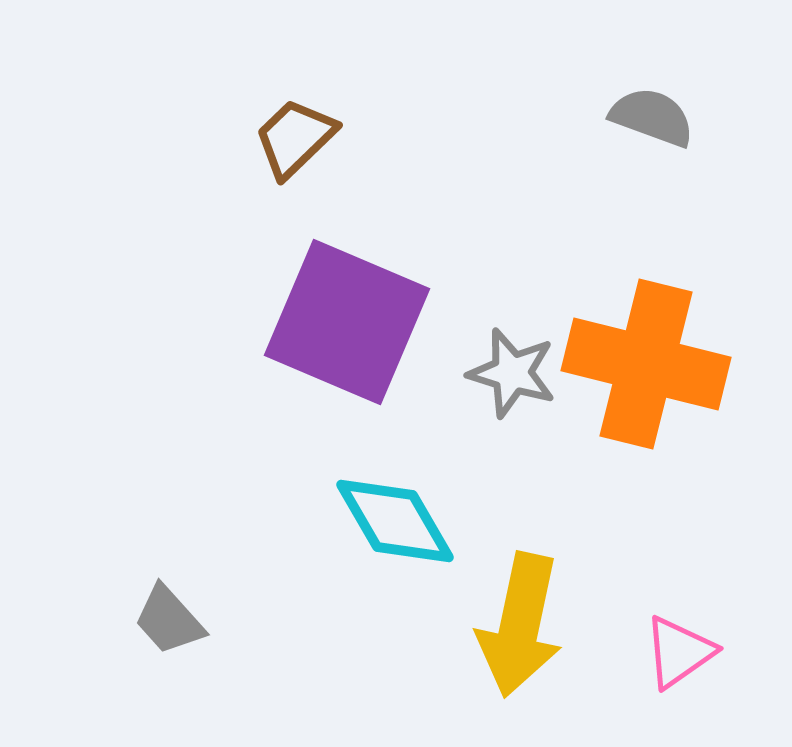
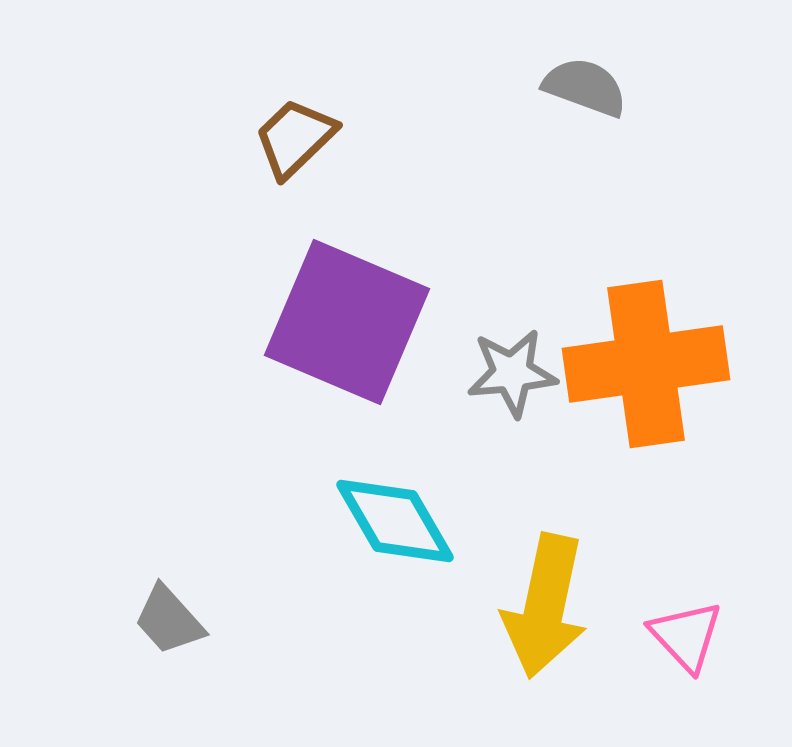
gray semicircle: moved 67 px left, 30 px up
orange cross: rotated 22 degrees counterclockwise
gray star: rotated 22 degrees counterclockwise
yellow arrow: moved 25 px right, 19 px up
pink triangle: moved 7 px right, 16 px up; rotated 38 degrees counterclockwise
